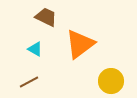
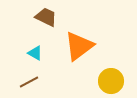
orange triangle: moved 1 px left, 2 px down
cyan triangle: moved 4 px down
